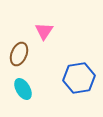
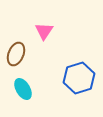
brown ellipse: moved 3 px left
blue hexagon: rotated 8 degrees counterclockwise
